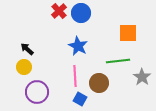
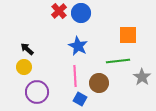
orange square: moved 2 px down
